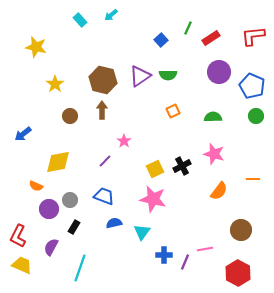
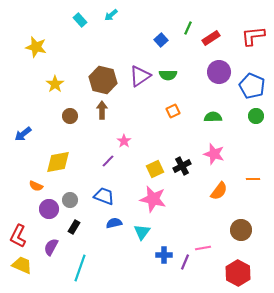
purple line at (105, 161): moved 3 px right
pink line at (205, 249): moved 2 px left, 1 px up
